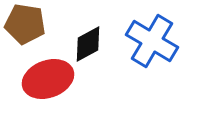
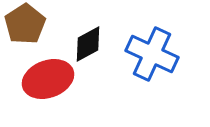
brown pentagon: rotated 30 degrees clockwise
blue cross: moved 13 px down; rotated 6 degrees counterclockwise
